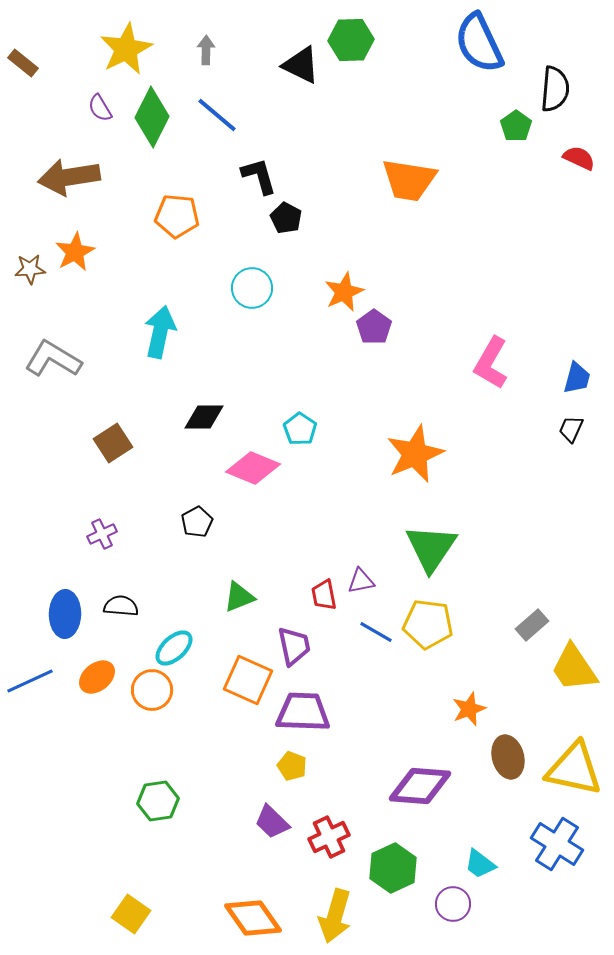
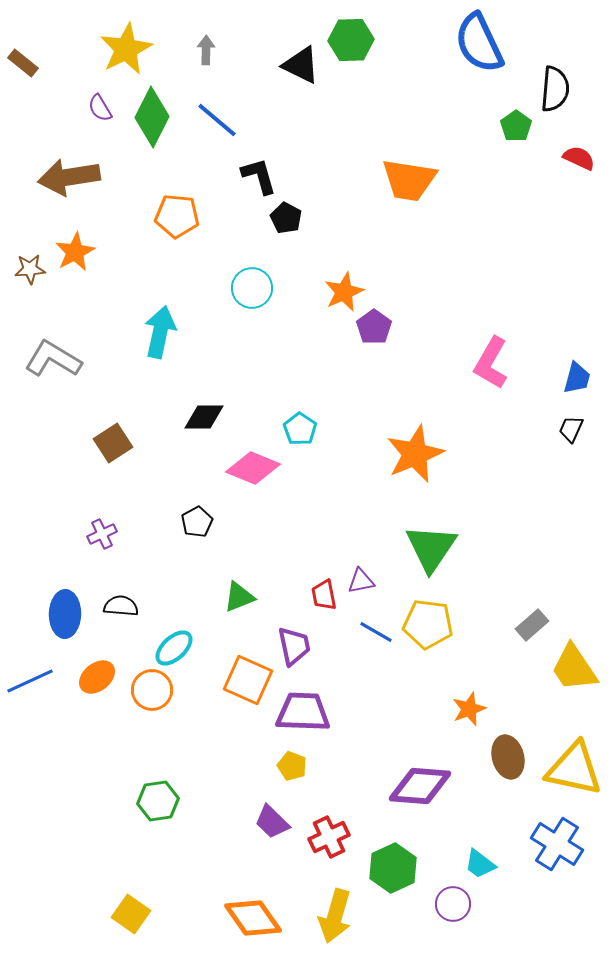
blue line at (217, 115): moved 5 px down
